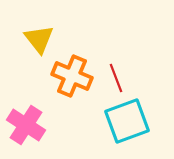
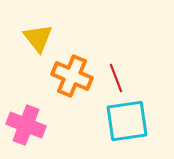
yellow triangle: moved 1 px left, 1 px up
cyan square: rotated 12 degrees clockwise
pink cross: rotated 12 degrees counterclockwise
